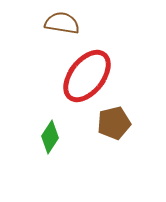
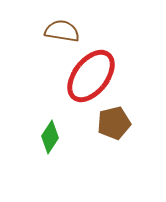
brown semicircle: moved 8 px down
red ellipse: moved 4 px right
